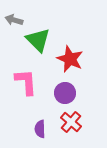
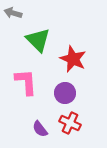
gray arrow: moved 1 px left, 7 px up
red star: moved 3 px right
red cross: moved 1 px left, 1 px down; rotated 15 degrees counterclockwise
purple semicircle: rotated 36 degrees counterclockwise
